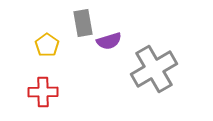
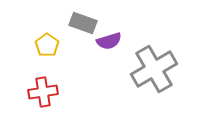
gray rectangle: rotated 60 degrees counterclockwise
red cross: rotated 8 degrees counterclockwise
